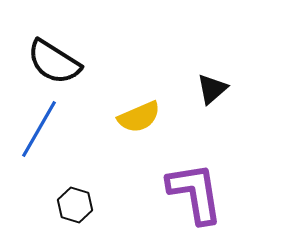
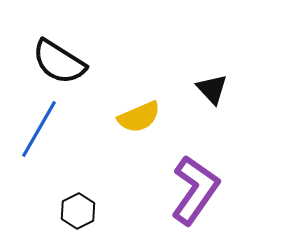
black semicircle: moved 5 px right
black triangle: rotated 32 degrees counterclockwise
purple L-shape: moved 3 px up; rotated 44 degrees clockwise
black hexagon: moved 3 px right, 6 px down; rotated 16 degrees clockwise
